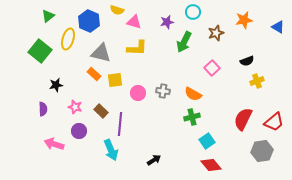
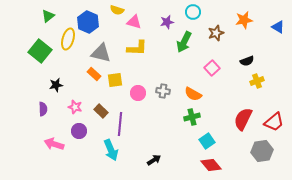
blue hexagon: moved 1 px left, 1 px down
